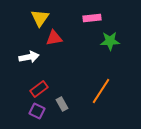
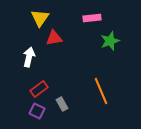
green star: rotated 18 degrees counterclockwise
white arrow: rotated 66 degrees counterclockwise
orange line: rotated 56 degrees counterclockwise
